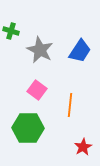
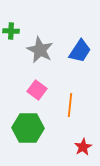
green cross: rotated 14 degrees counterclockwise
